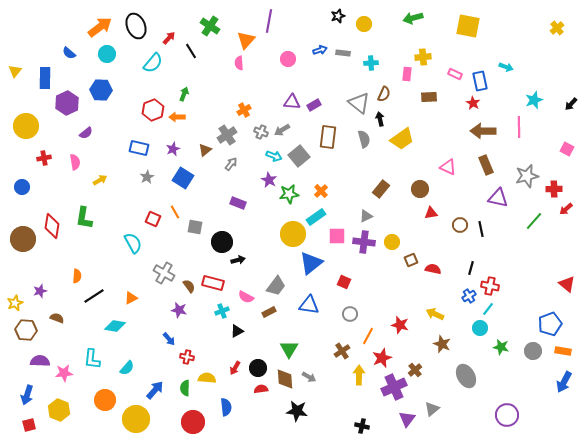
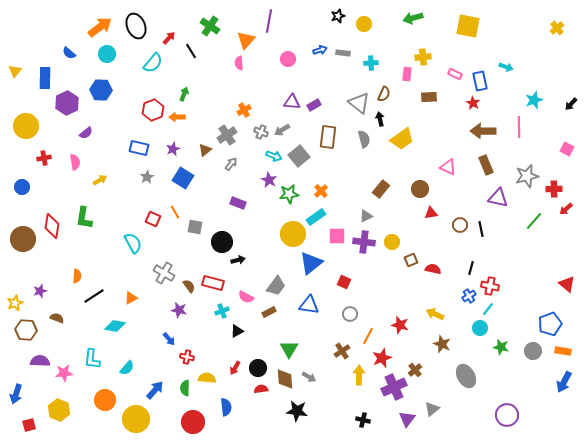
blue arrow at (27, 395): moved 11 px left, 1 px up
black cross at (362, 426): moved 1 px right, 6 px up
